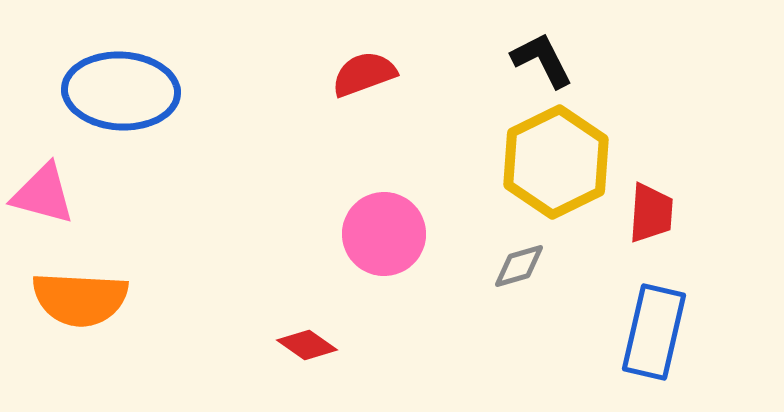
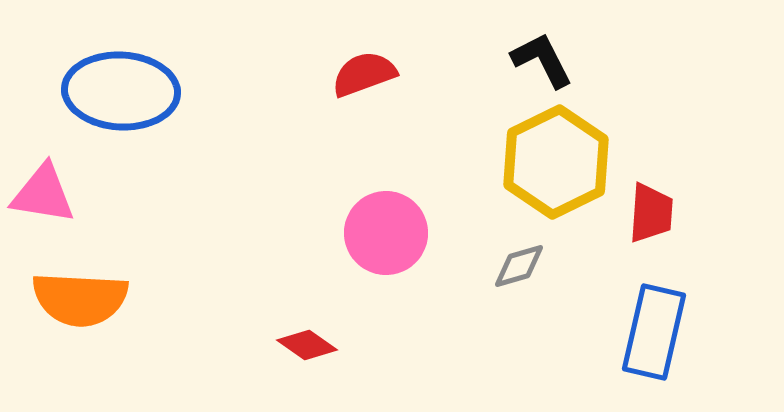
pink triangle: rotated 6 degrees counterclockwise
pink circle: moved 2 px right, 1 px up
